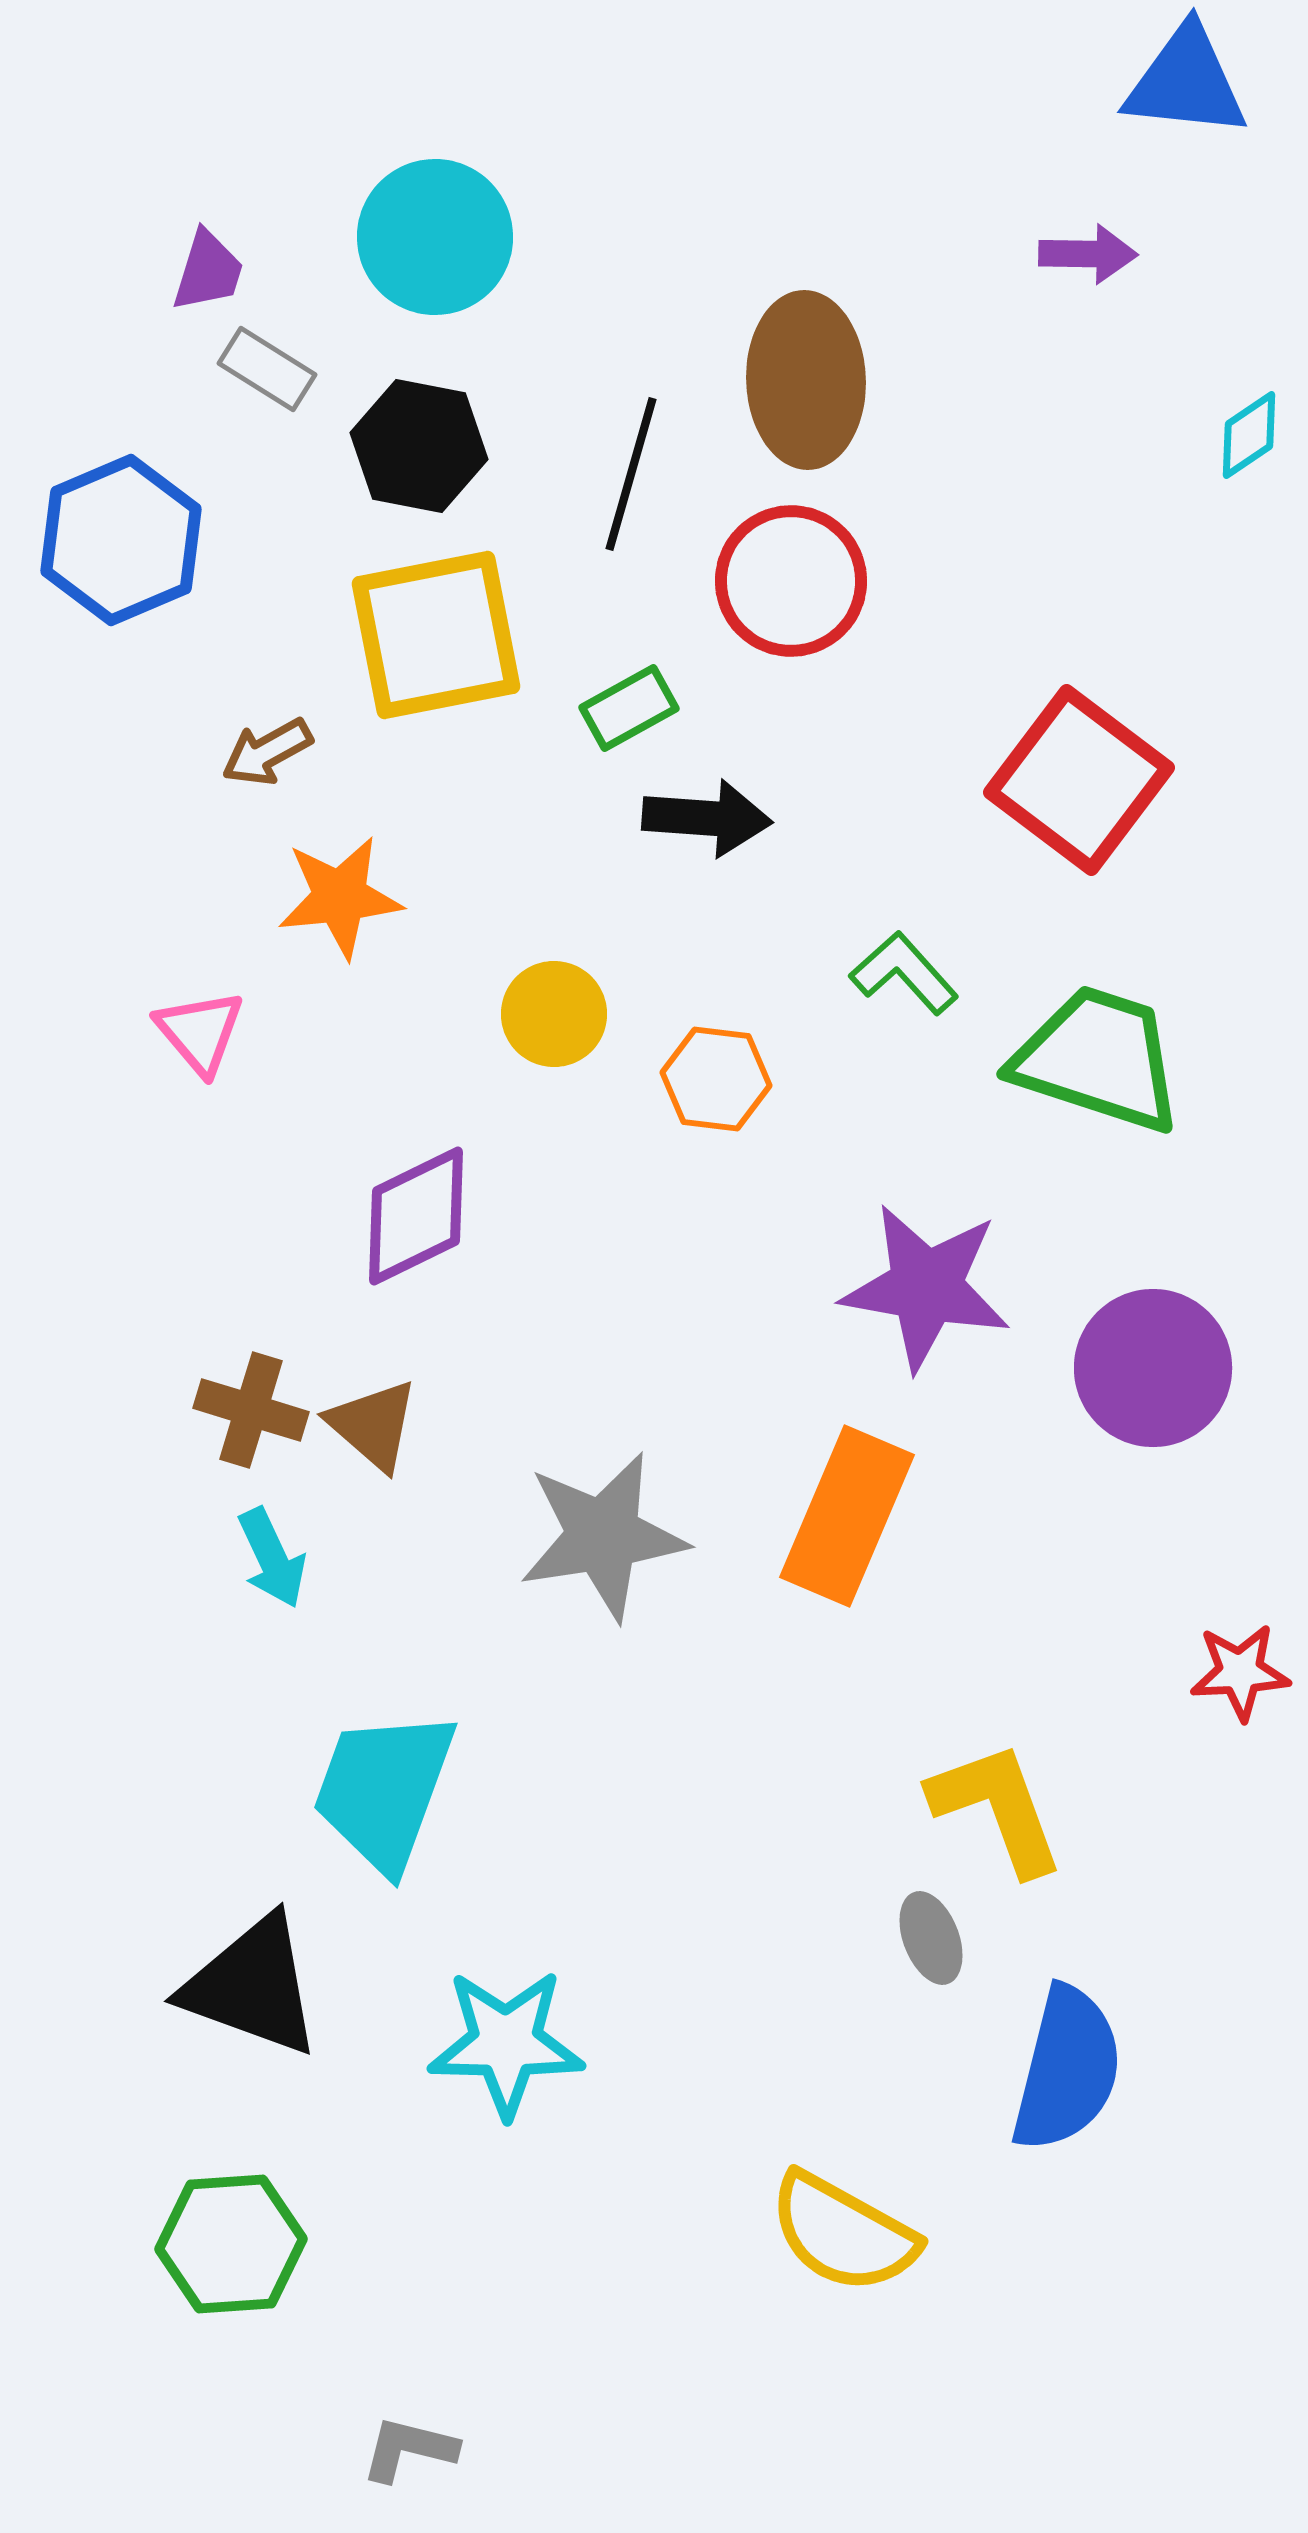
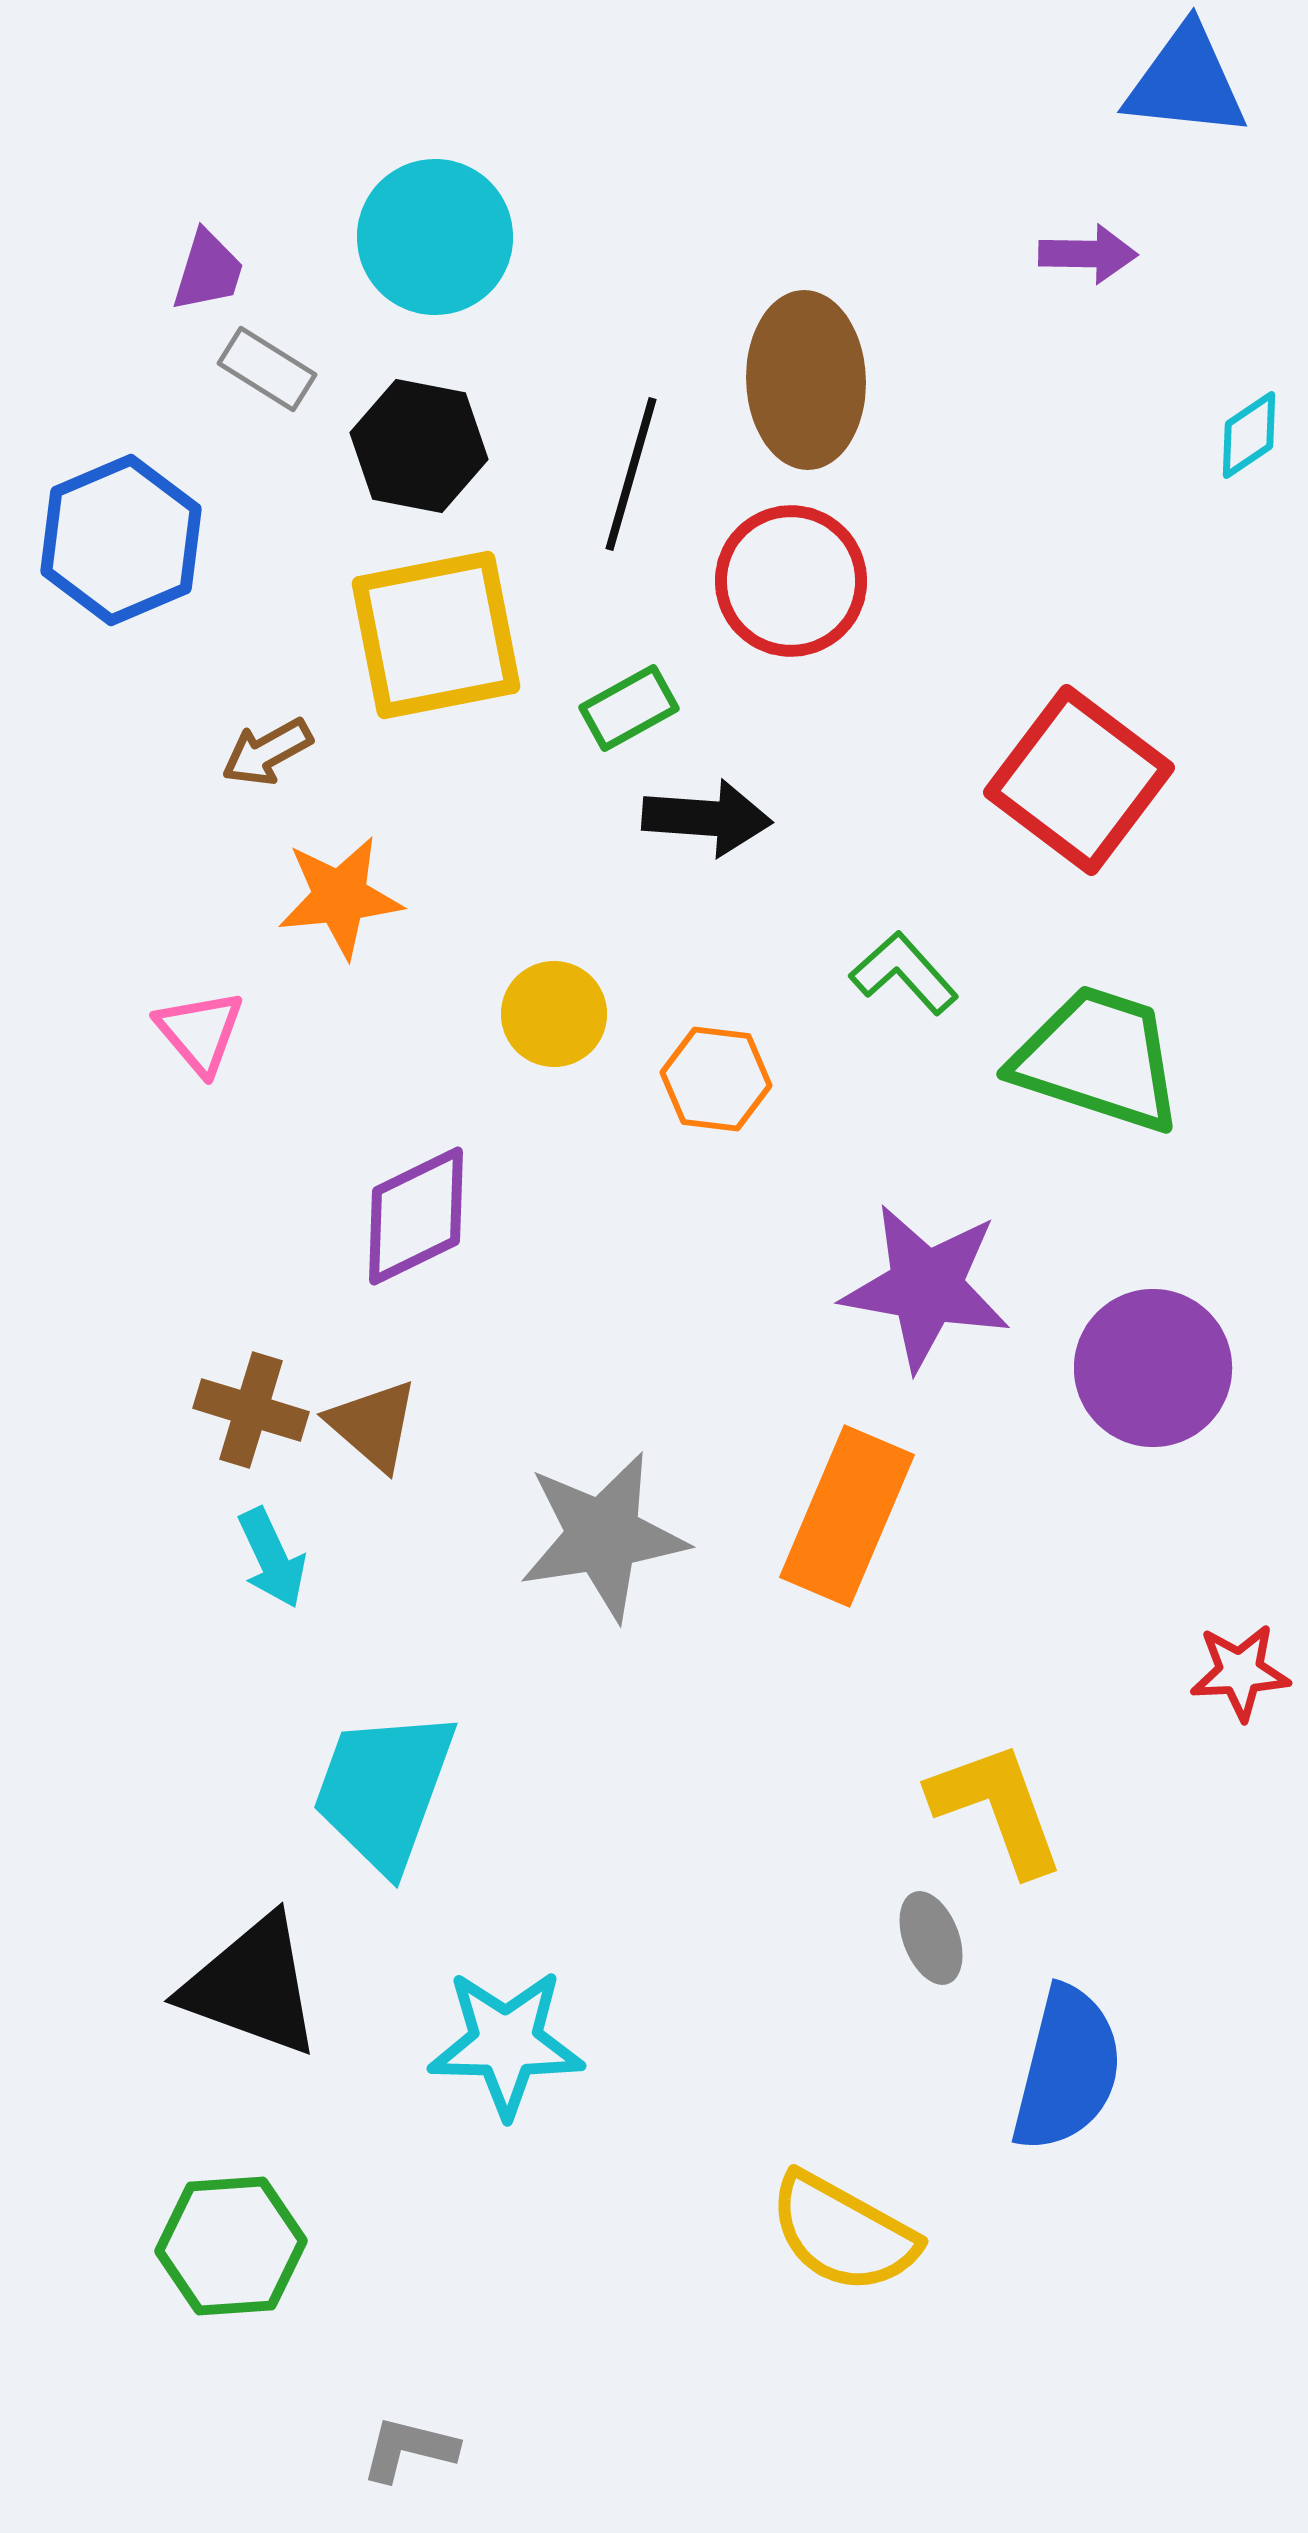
green hexagon: moved 2 px down
